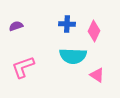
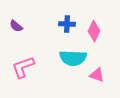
purple semicircle: rotated 120 degrees counterclockwise
cyan semicircle: moved 2 px down
pink triangle: rotated 14 degrees counterclockwise
